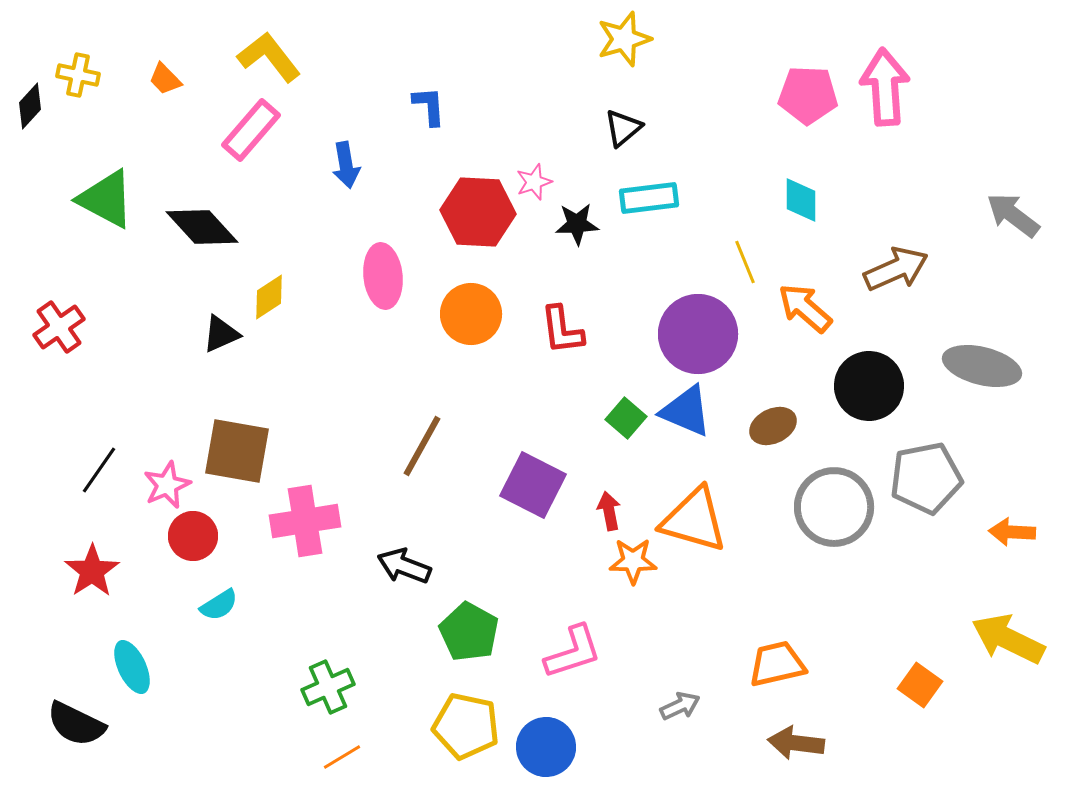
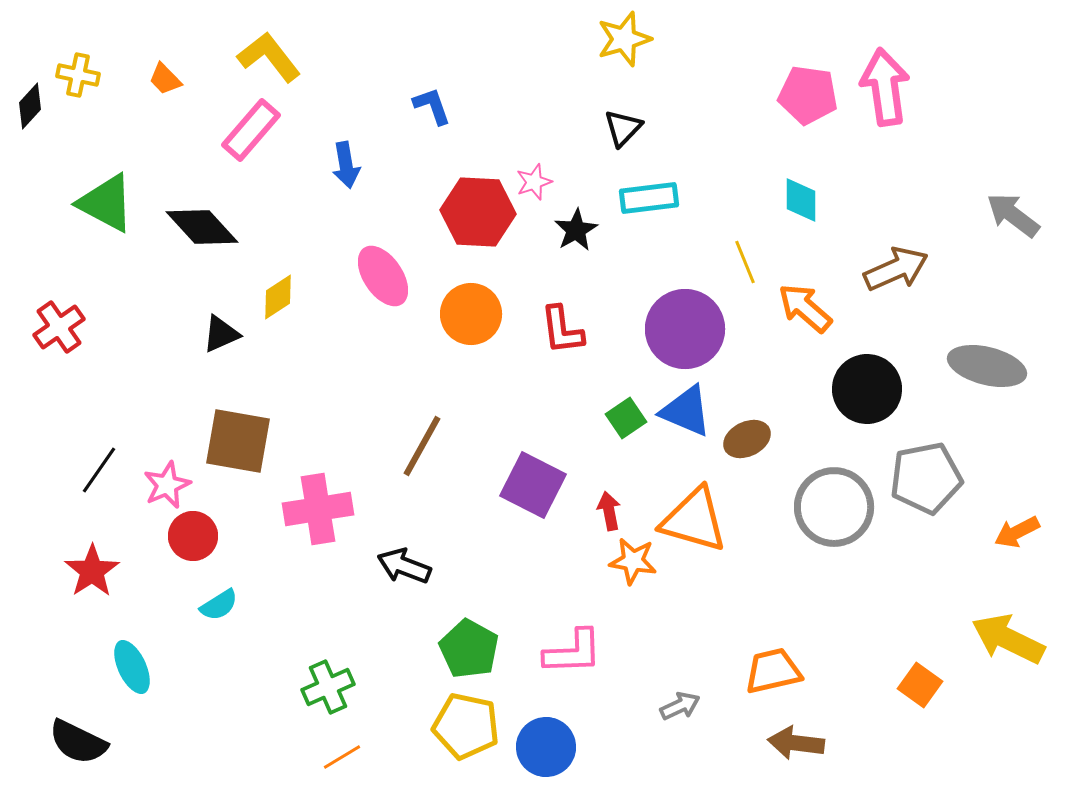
pink arrow at (885, 87): rotated 4 degrees counterclockwise
pink pentagon at (808, 95): rotated 6 degrees clockwise
blue L-shape at (429, 106): moved 3 px right; rotated 15 degrees counterclockwise
black triangle at (623, 128): rotated 6 degrees counterclockwise
green triangle at (106, 199): moved 4 px down
black star at (577, 224): moved 1 px left, 6 px down; rotated 27 degrees counterclockwise
pink ellipse at (383, 276): rotated 28 degrees counterclockwise
yellow diamond at (269, 297): moved 9 px right
purple circle at (698, 334): moved 13 px left, 5 px up
gray ellipse at (982, 366): moved 5 px right
black circle at (869, 386): moved 2 px left, 3 px down
green square at (626, 418): rotated 15 degrees clockwise
brown ellipse at (773, 426): moved 26 px left, 13 px down
brown square at (237, 451): moved 1 px right, 10 px up
pink cross at (305, 521): moved 13 px right, 12 px up
orange arrow at (1012, 532): moved 5 px right; rotated 30 degrees counterclockwise
orange star at (633, 561): rotated 9 degrees clockwise
green pentagon at (469, 632): moved 17 px down
pink L-shape at (573, 652): rotated 16 degrees clockwise
orange trapezoid at (777, 664): moved 4 px left, 7 px down
black semicircle at (76, 724): moved 2 px right, 18 px down
